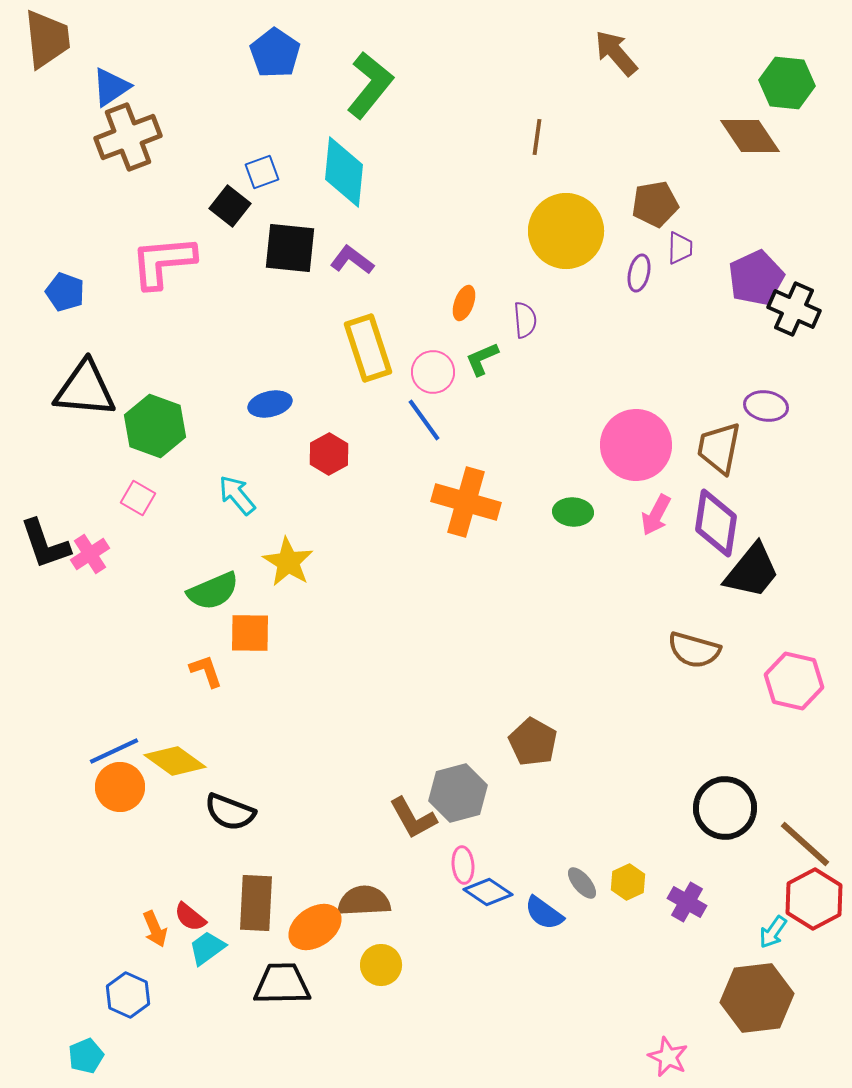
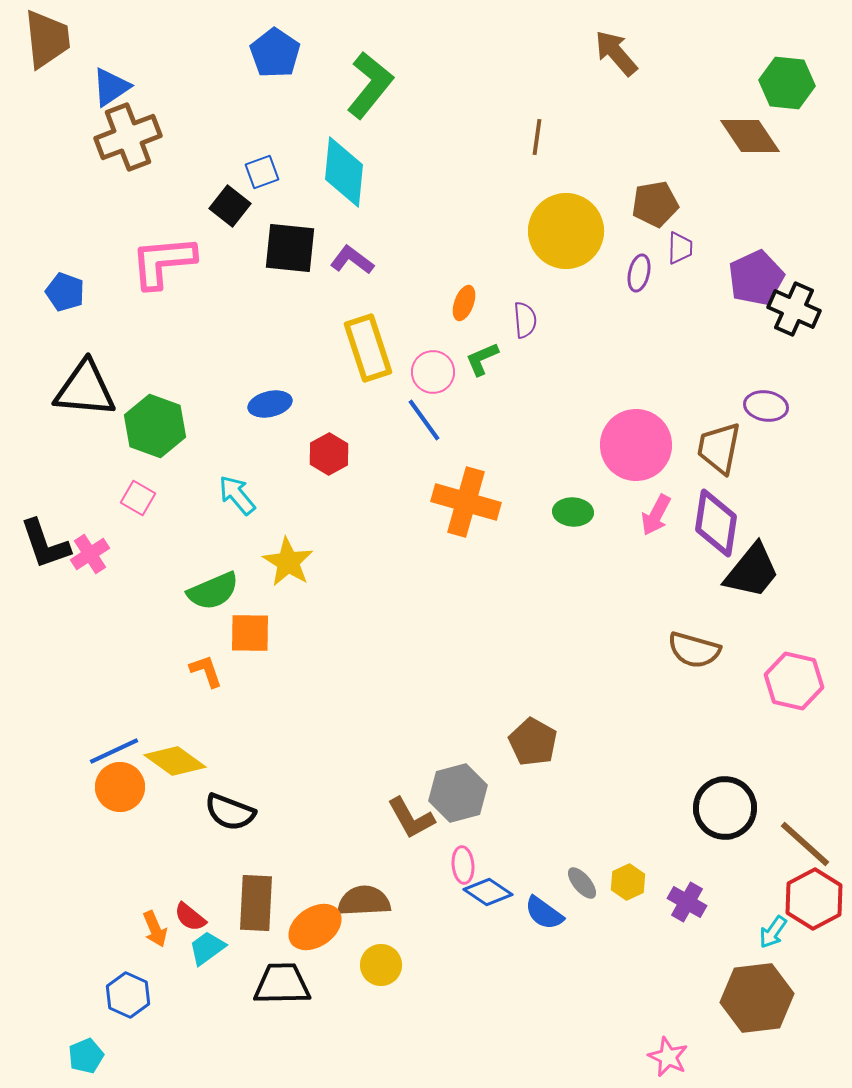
brown L-shape at (413, 818): moved 2 px left
